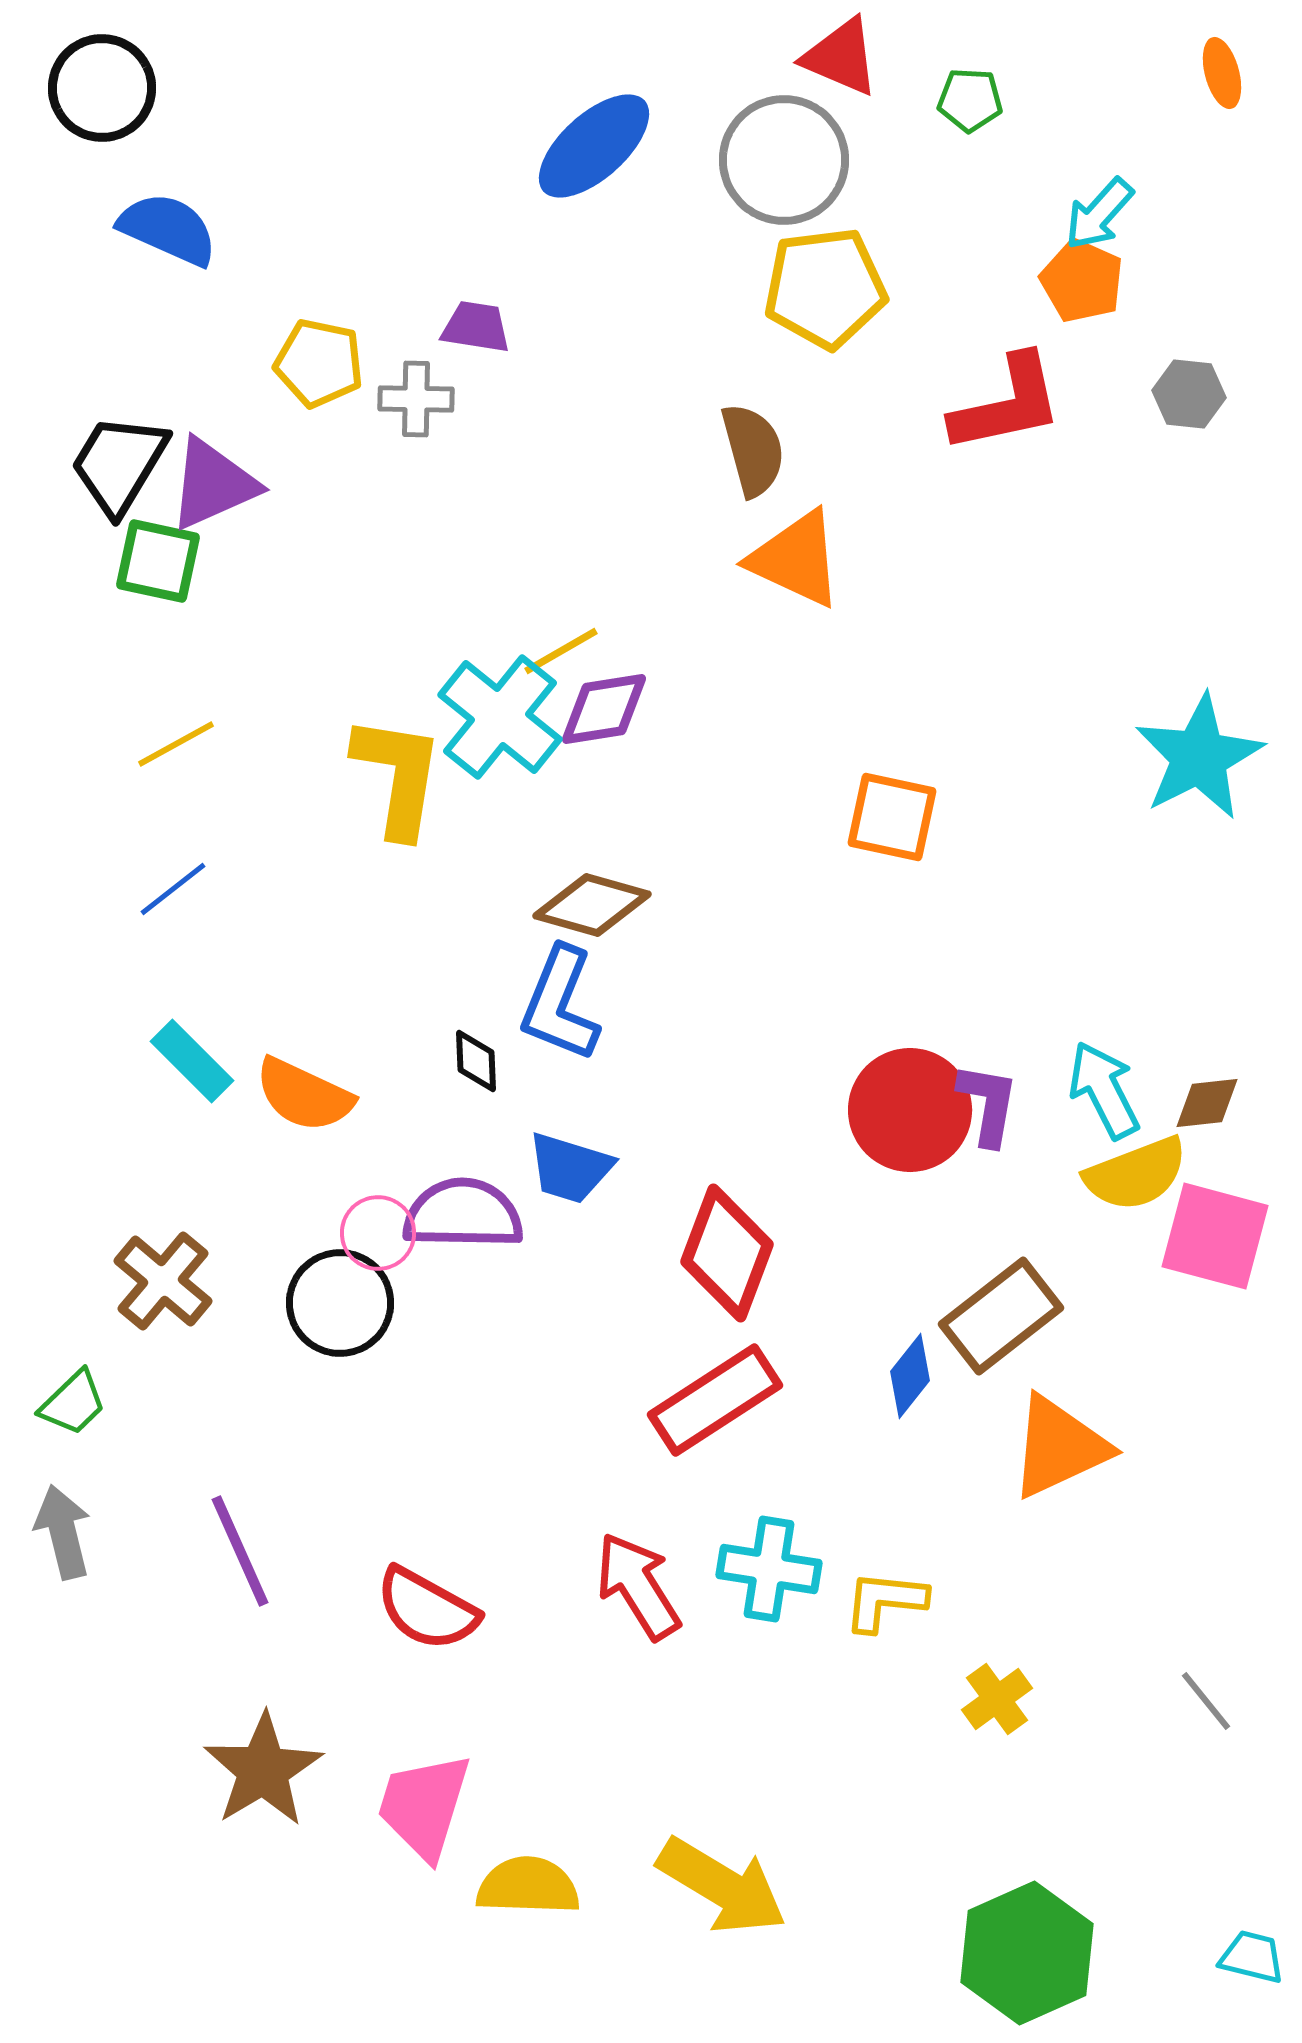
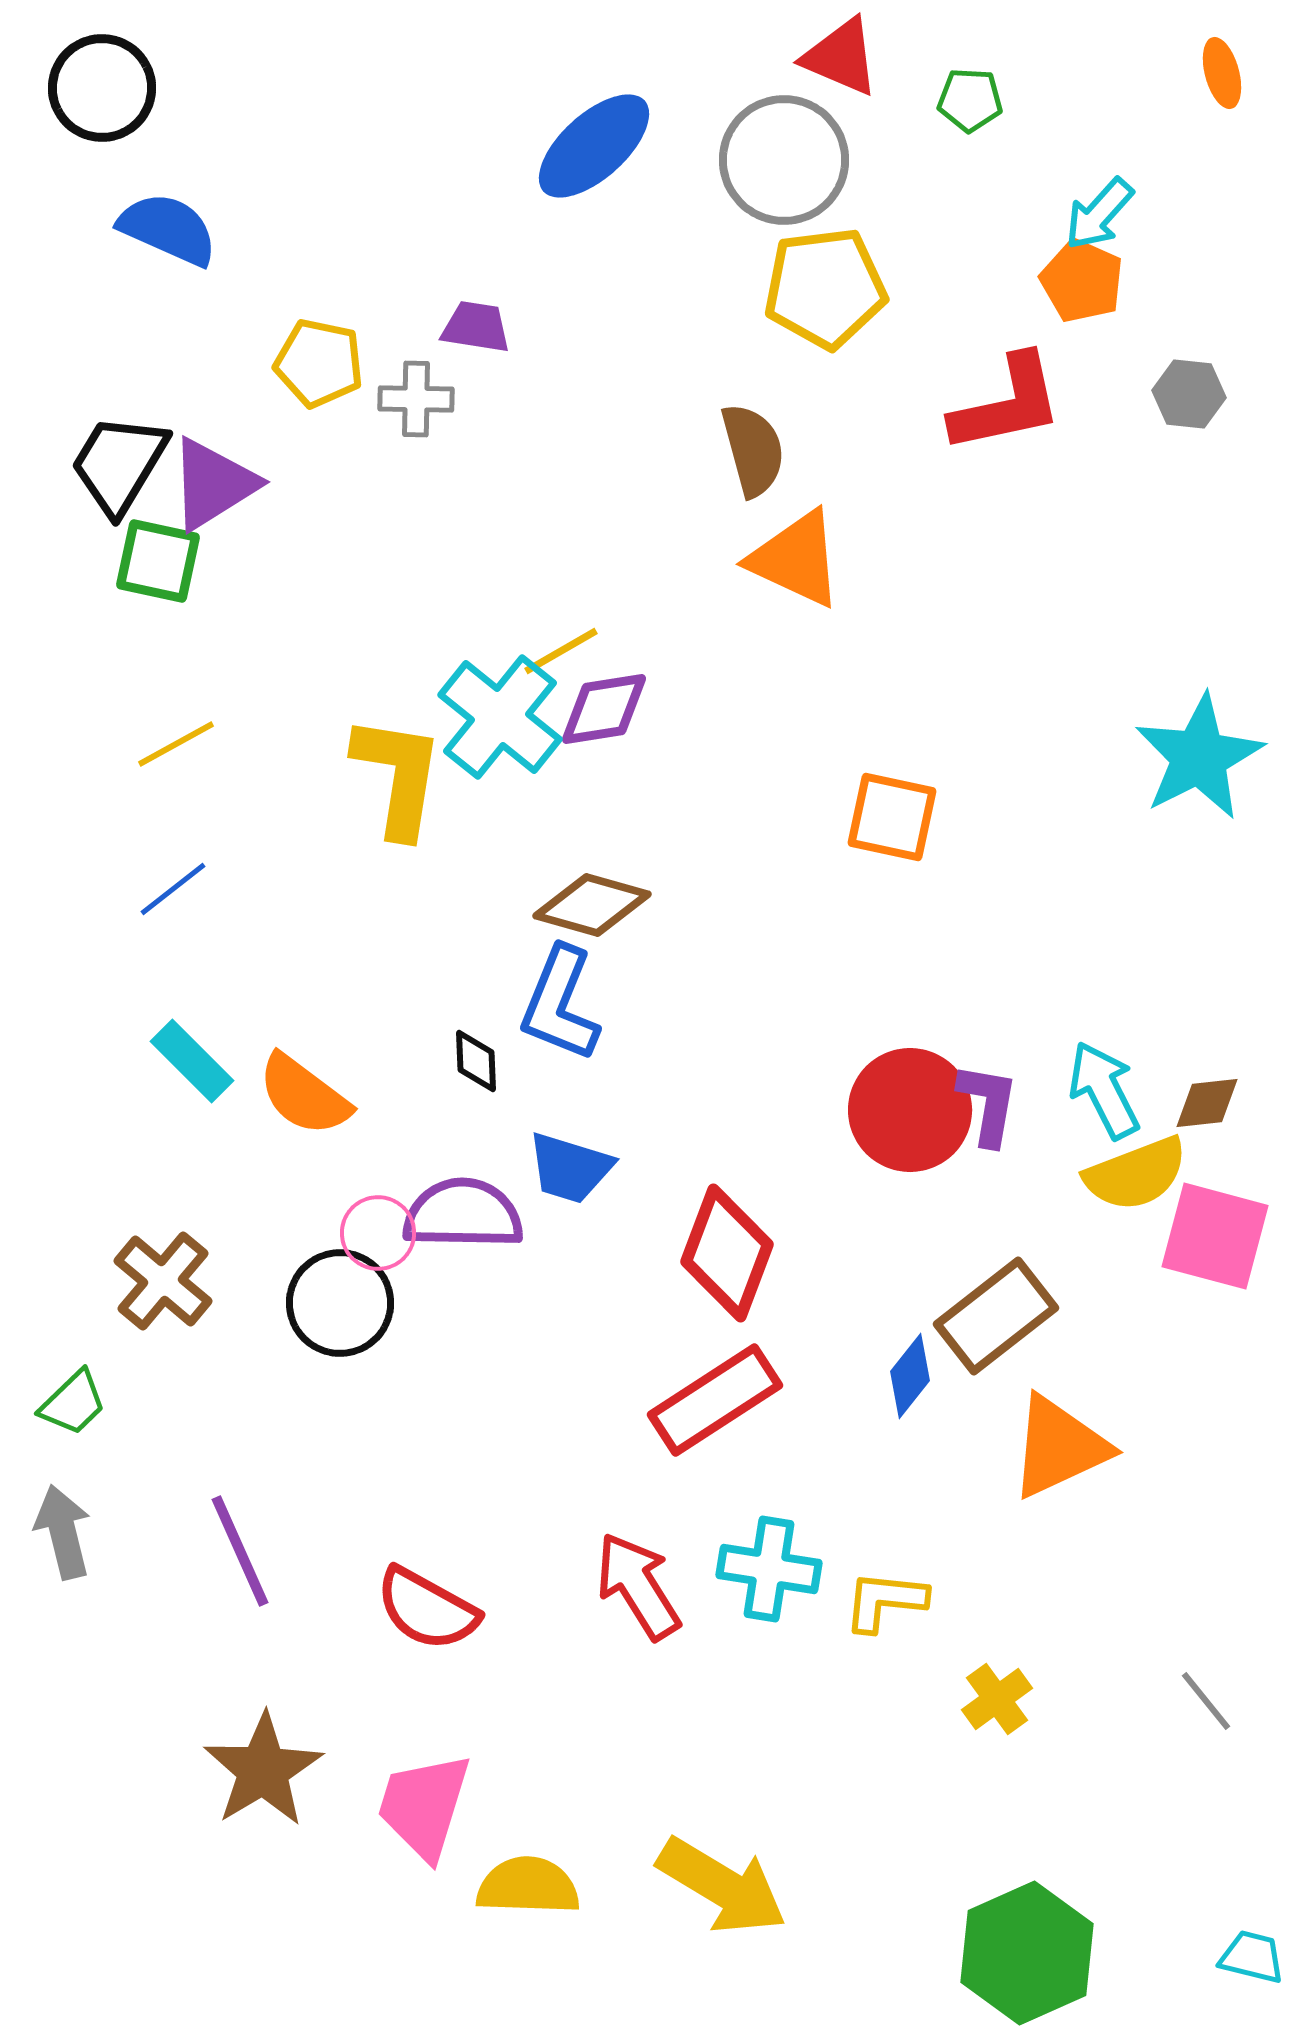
purple triangle at (213, 484): rotated 8 degrees counterclockwise
orange semicircle at (304, 1095): rotated 12 degrees clockwise
brown rectangle at (1001, 1316): moved 5 px left
